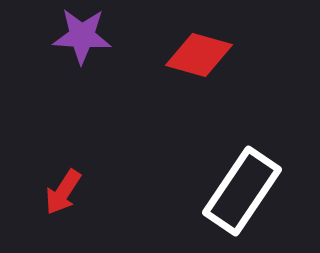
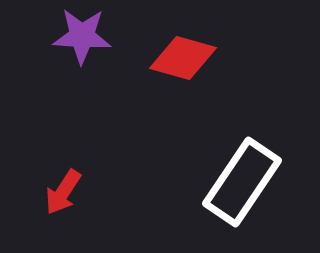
red diamond: moved 16 px left, 3 px down
white rectangle: moved 9 px up
